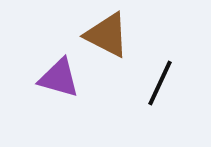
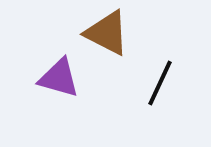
brown triangle: moved 2 px up
